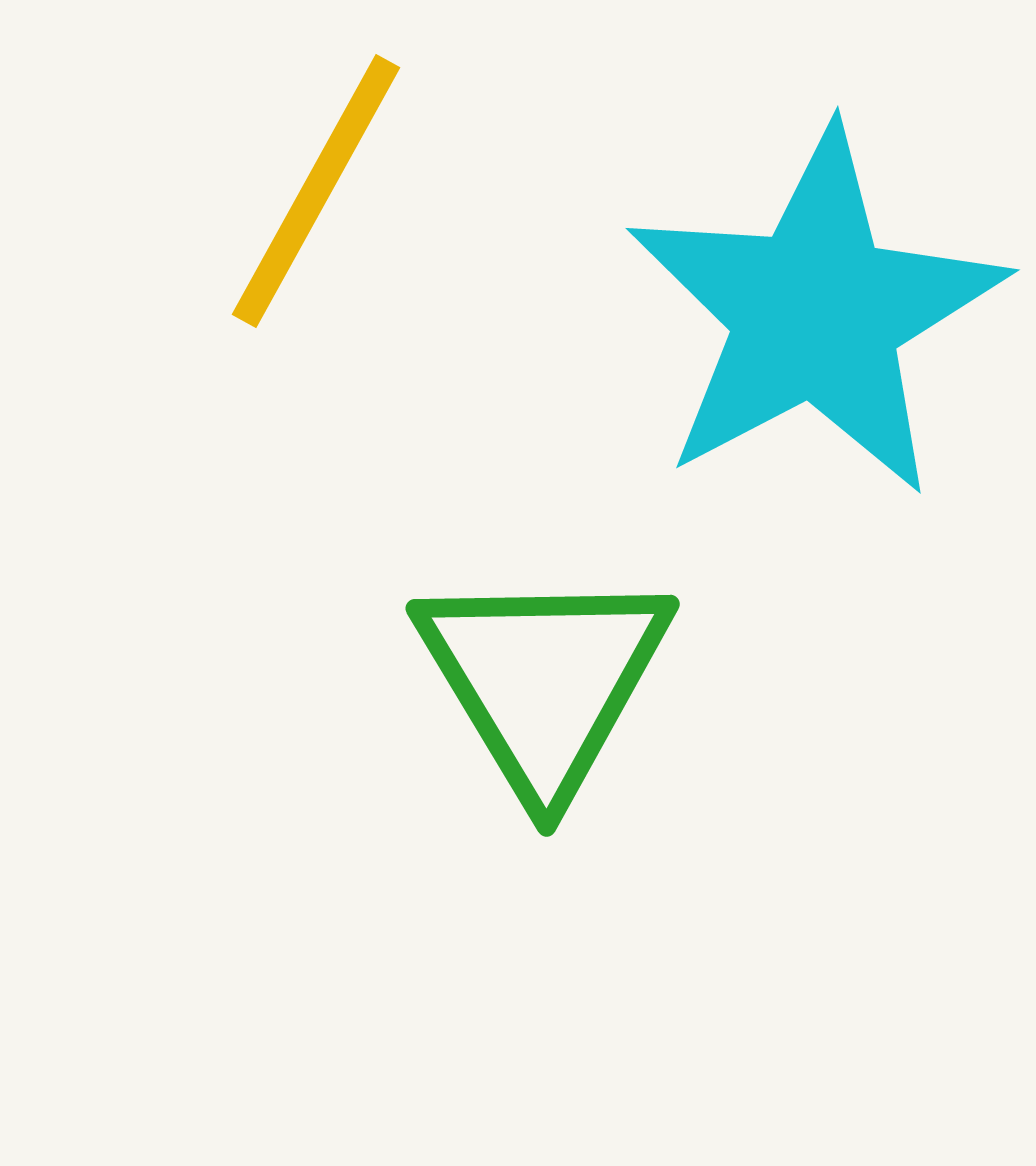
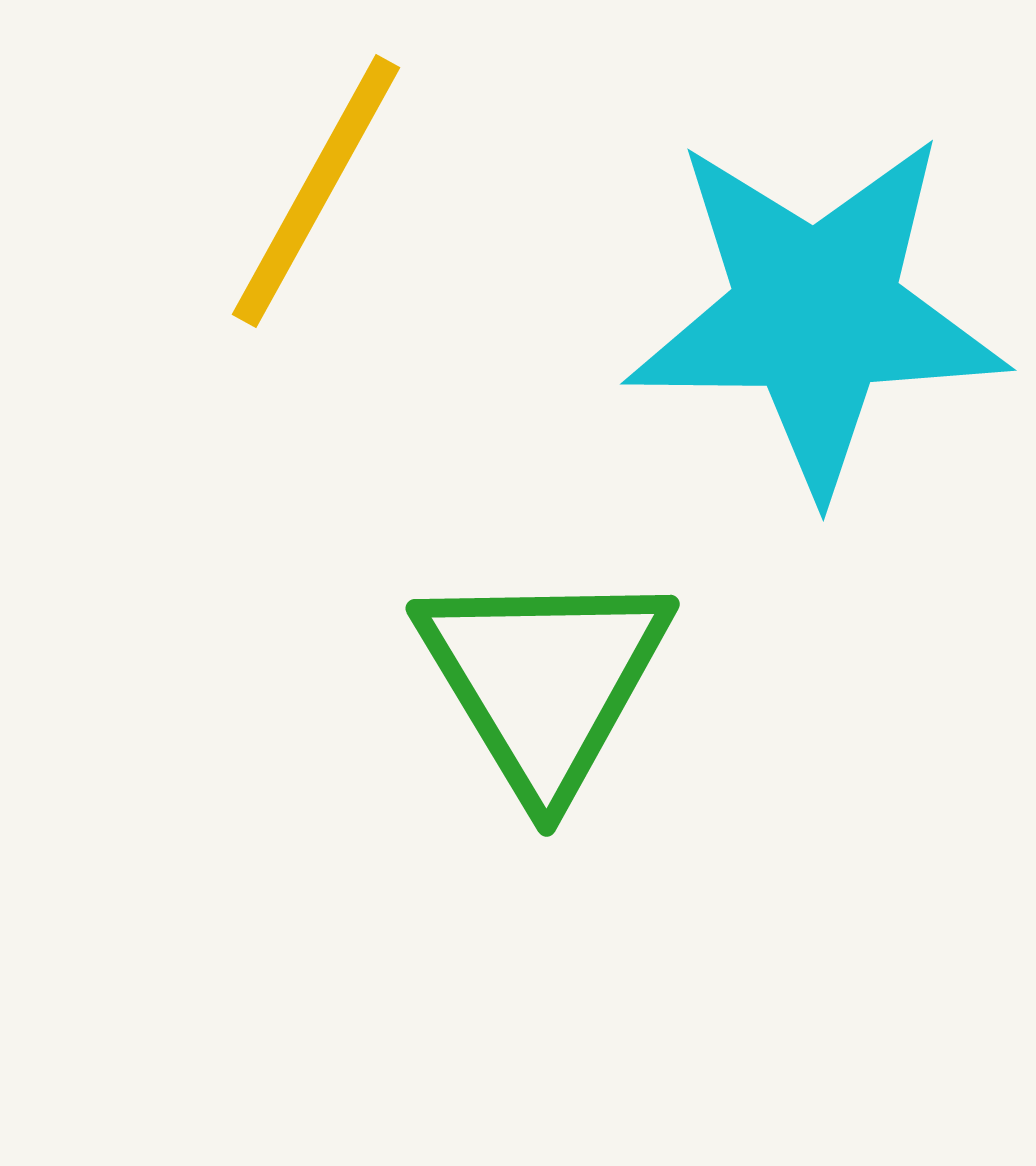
cyan star: rotated 28 degrees clockwise
